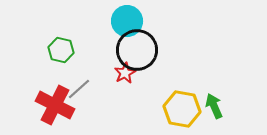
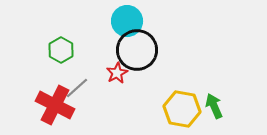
green hexagon: rotated 15 degrees clockwise
red star: moved 8 px left
gray line: moved 2 px left, 1 px up
